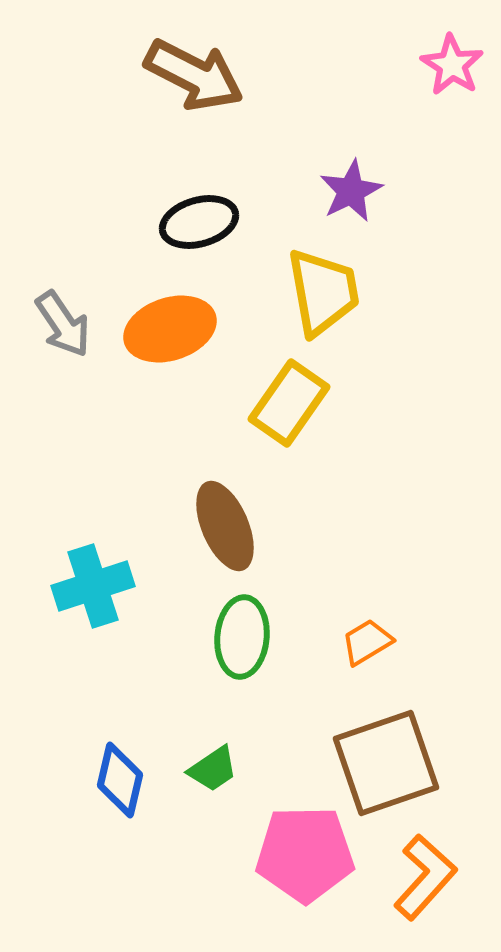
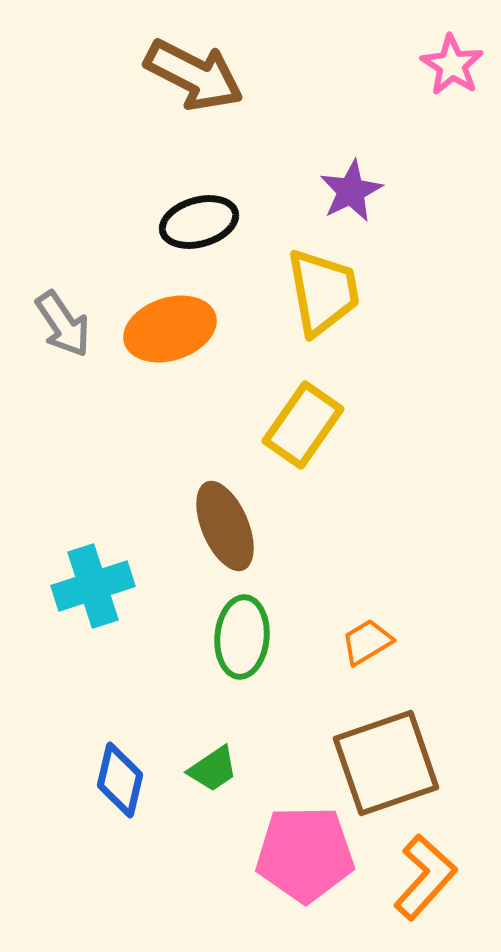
yellow rectangle: moved 14 px right, 22 px down
